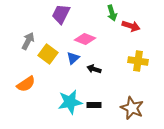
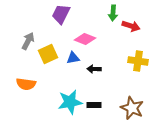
green arrow: moved 1 px right; rotated 21 degrees clockwise
yellow square: rotated 30 degrees clockwise
blue triangle: rotated 32 degrees clockwise
black arrow: rotated 16 degrees counterclockwise
orange semicircle: rotated 42 degrees clockwise
